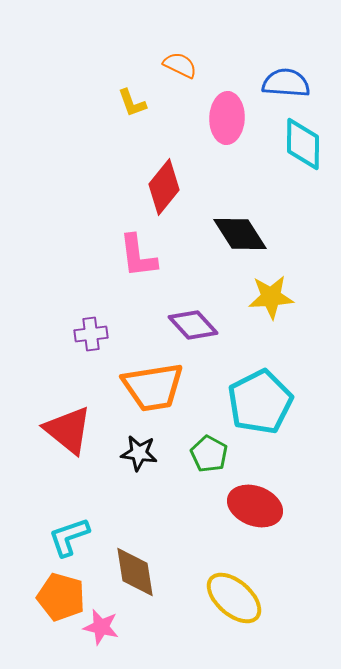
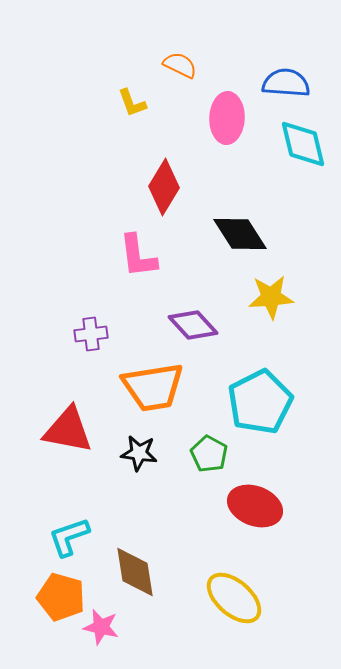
cyan diamond: rotated 14 degrees counterclockwise
red diamond: rotated 8 degrees counterclockwise
red triangle: rotated 28 degrees counterclockwise
